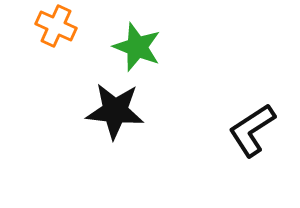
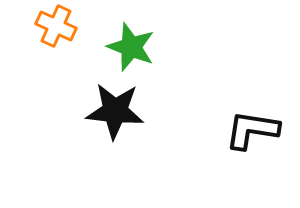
green star: moved 6 px left
black L-shape: rotated 42 degrees clockwise
